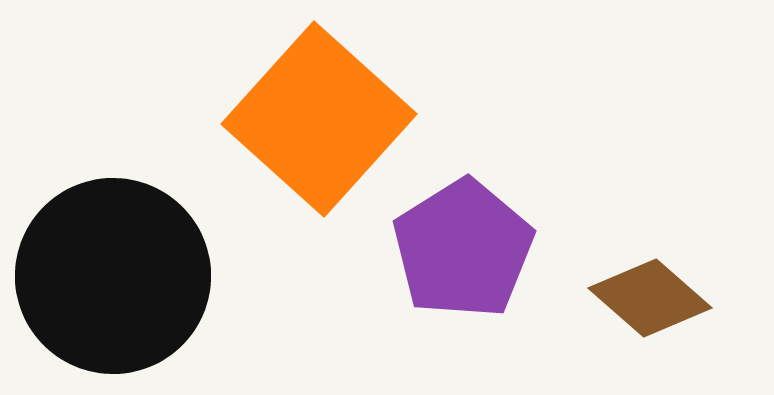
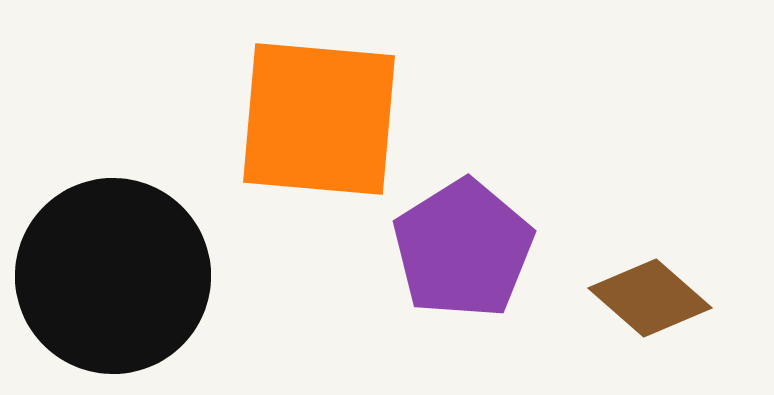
orange square: rotated 37 degrees counterclockwise
